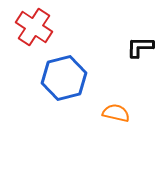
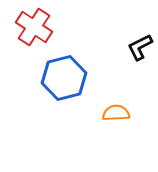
black L-shape: rotated 28 degrees counterclockwise
orange semicircle: rotated 16 degrees counterclockwise
